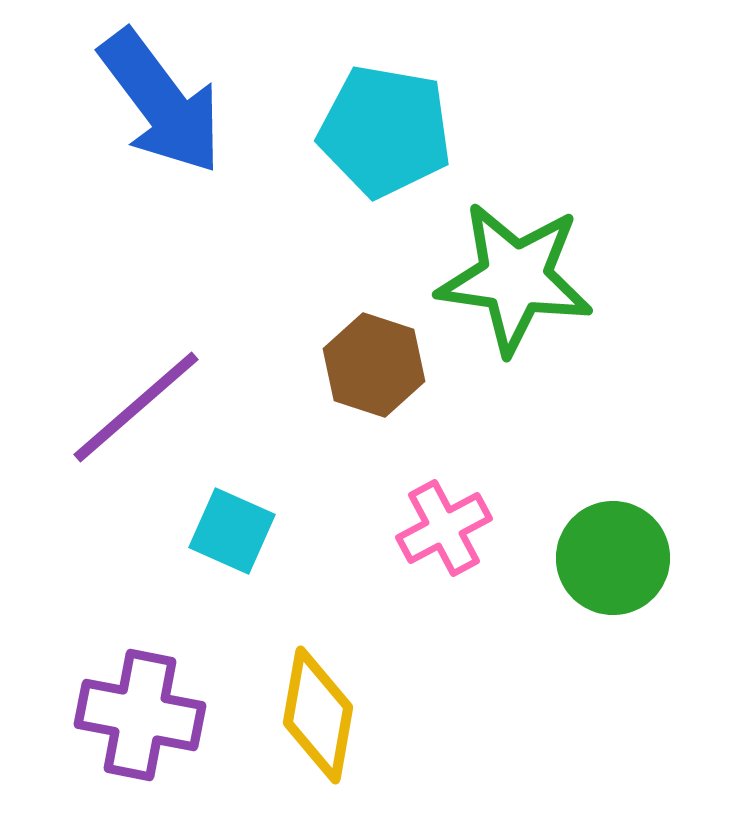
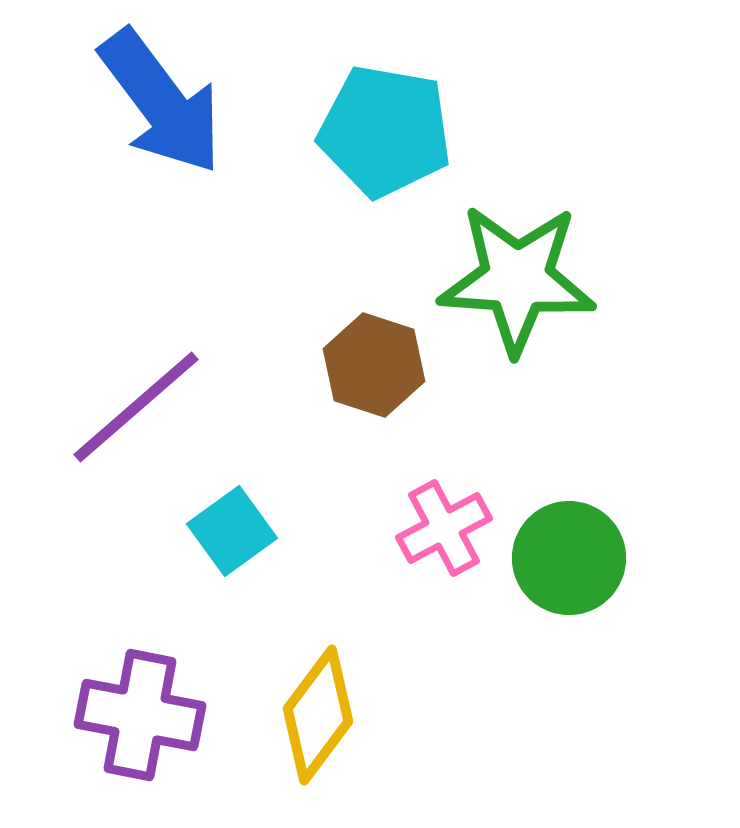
green star: moved 2 px right, 1 px down; rotated 4 degrees counterclockwise
cyan square: rotated 30 degrees clockwise
green circle: moved 44 px left
yellow diamond: rotated 27 degrees clockwise
